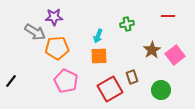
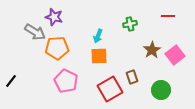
purple star: rotated 18 degrees clockwise
green cross: moved 3 px right
